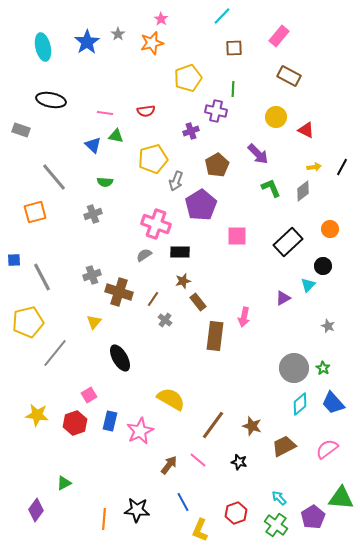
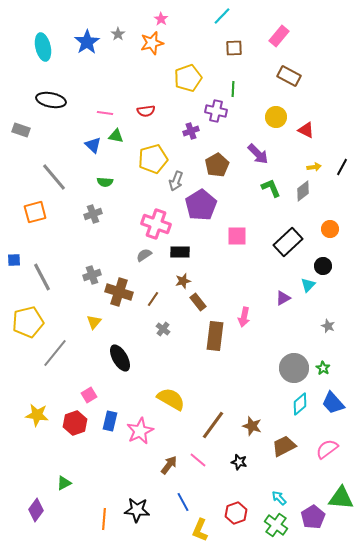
gray cross at (165, 320): moved 2 px left, 9 px down
